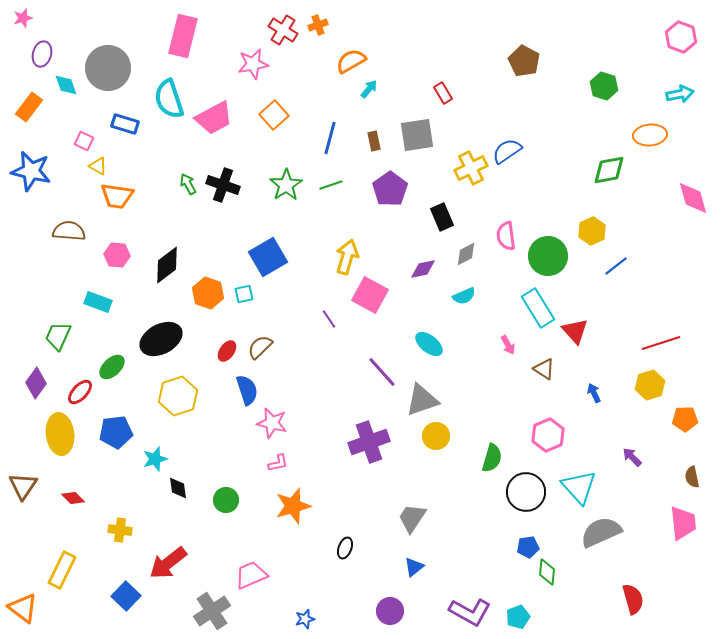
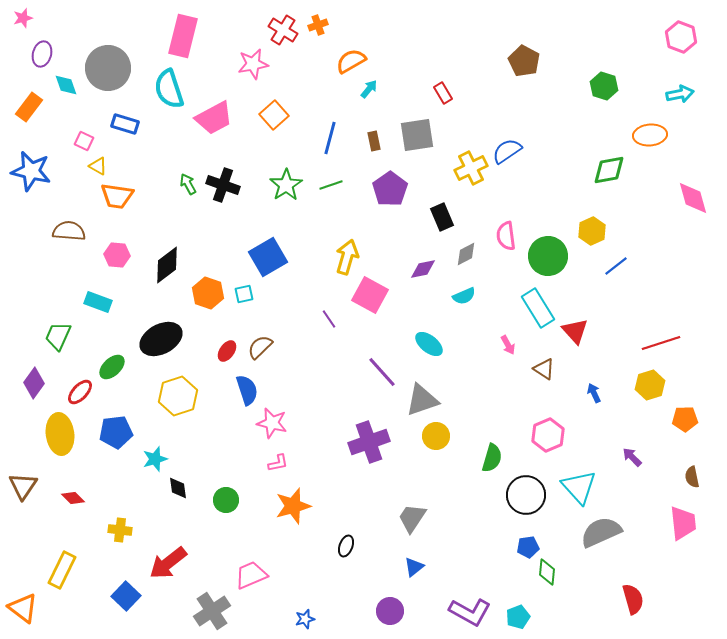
cyan semicircle at (169, 99): moved 10 px up
purple diamond at (36, 383): moved 2 px left
black circle at (526, 492): moved 3 px down
black ellipse at (345, 548): moved 1 px right, 2 px up
